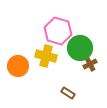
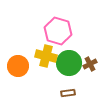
green circle: moved 11 px left, 15 px down
brown rectangle: rotated 40 degrees counterclockwise
